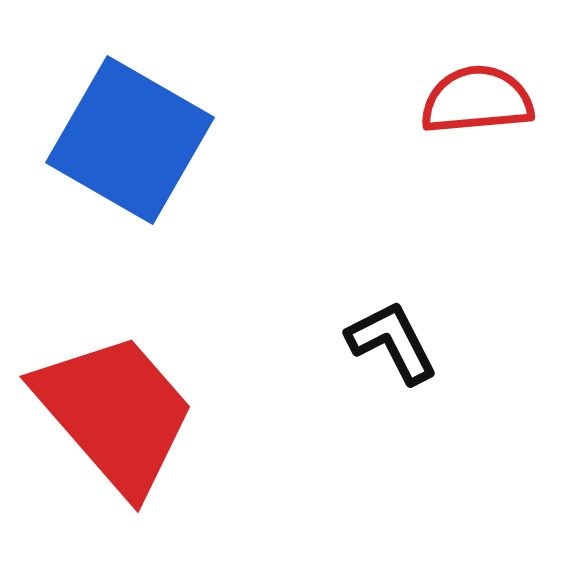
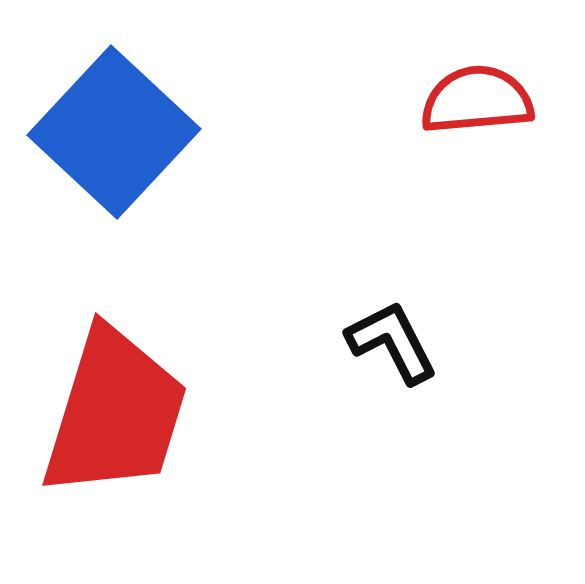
blue square: moved 16 px left, 8 px up; rotated 13 degrees clockwise
red trapezoid: rotated 58 degrees clockwise
